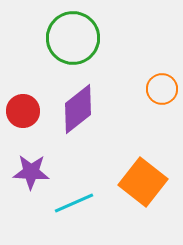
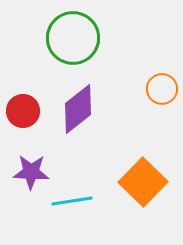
orange square: rotated 6 degrees clockwise
cyan line: moved 2 px left, 2 px up; rotated 15 degrees clockwise
